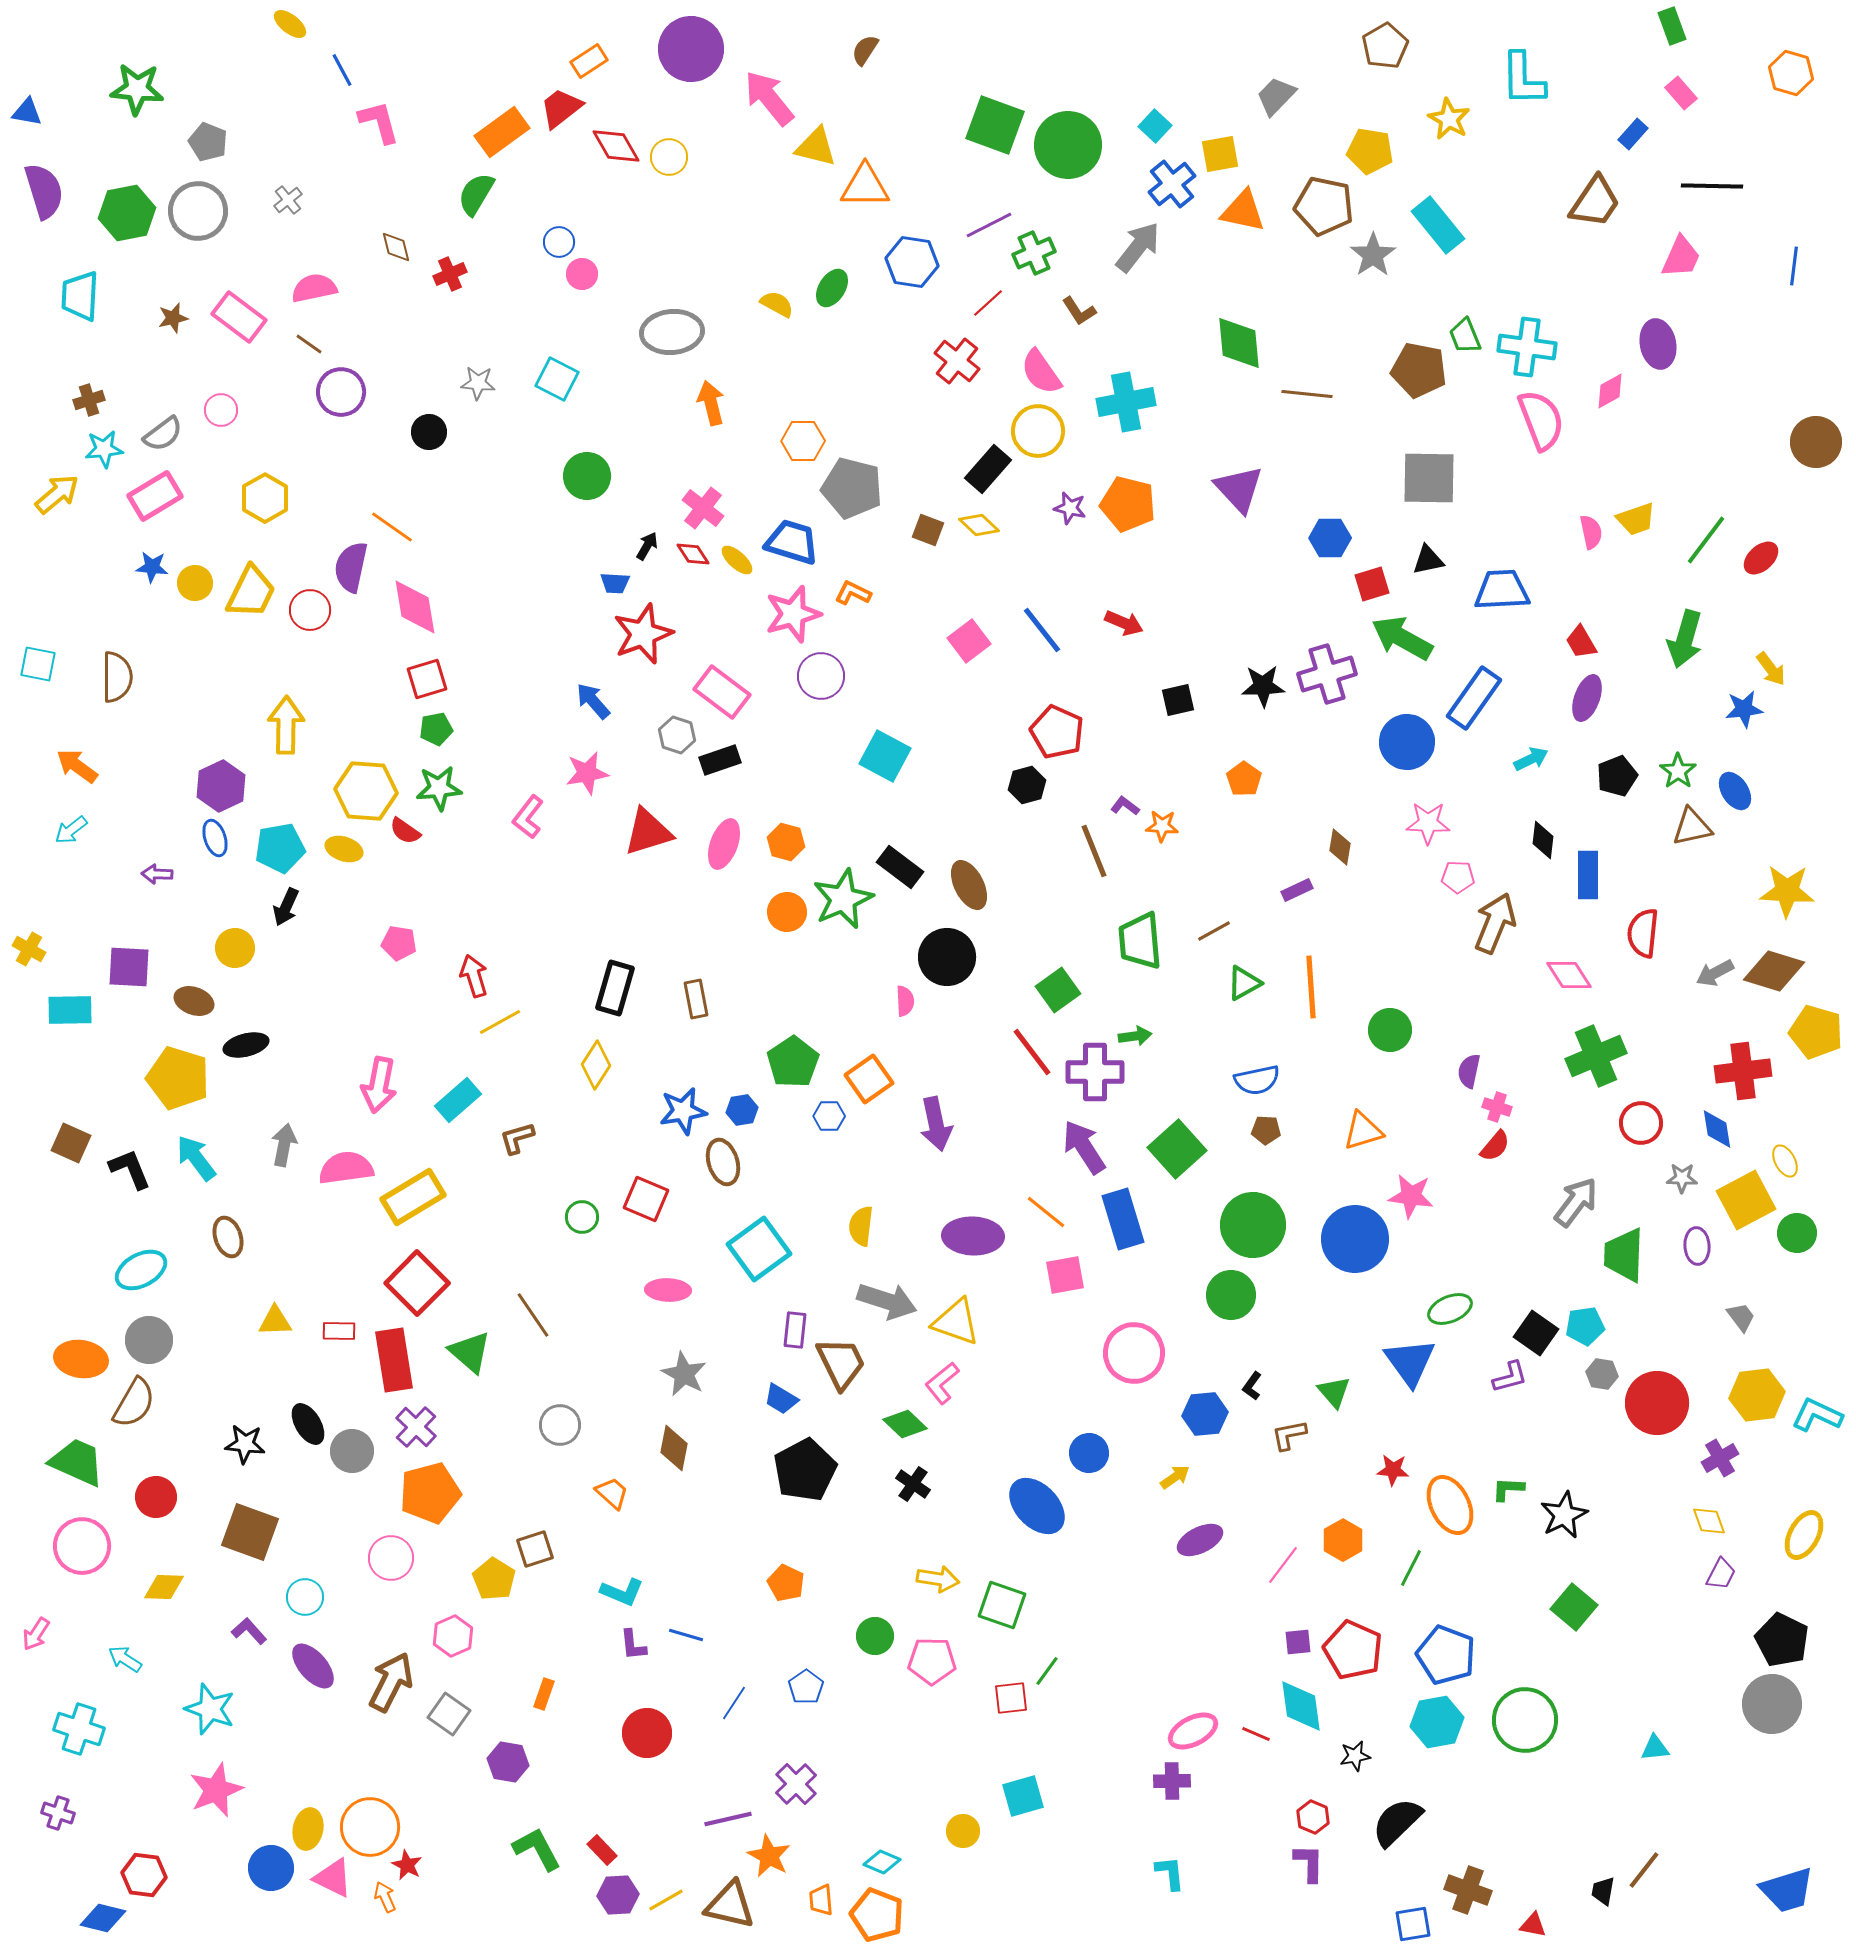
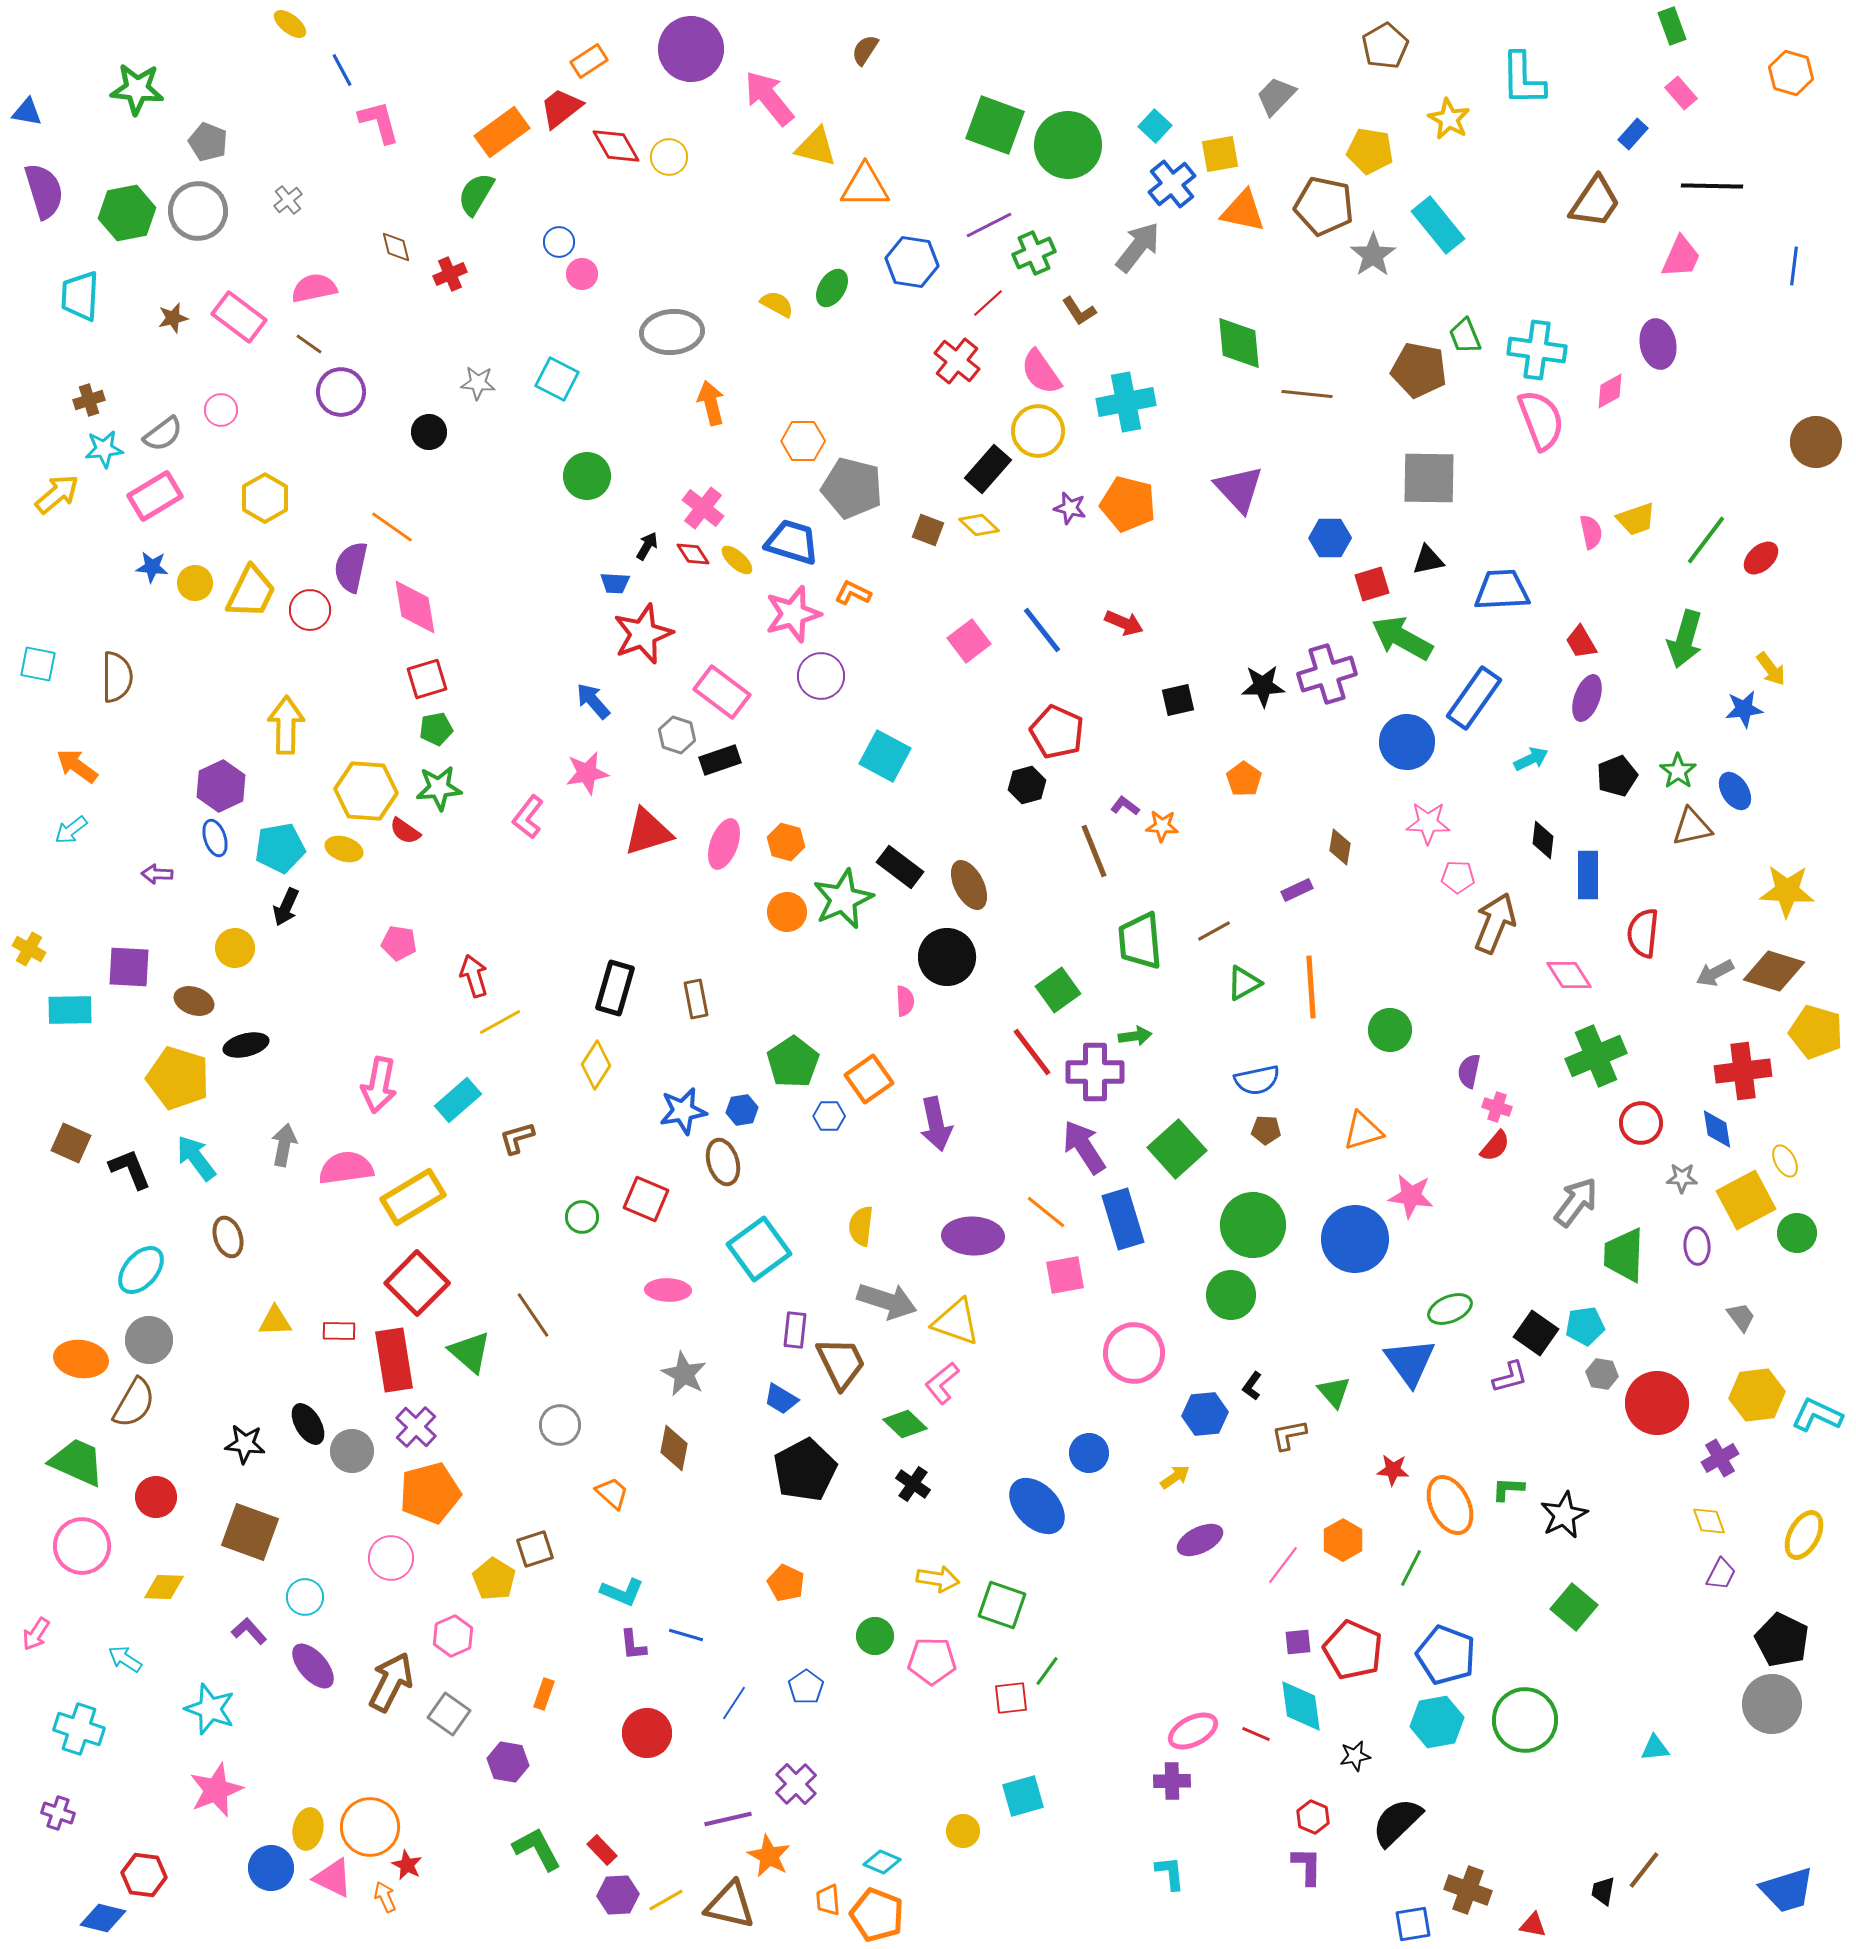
cyan cross at (1527, 347): moved 10 px right, 3 px down
cyan ellipse at (141, 1270): rotated 21 degrees counterclockwise
purple L-shape at (1309, 1863): moved 2 px left, 3 px down
orange trapezoid at (821, 1900): moved 7 px right
